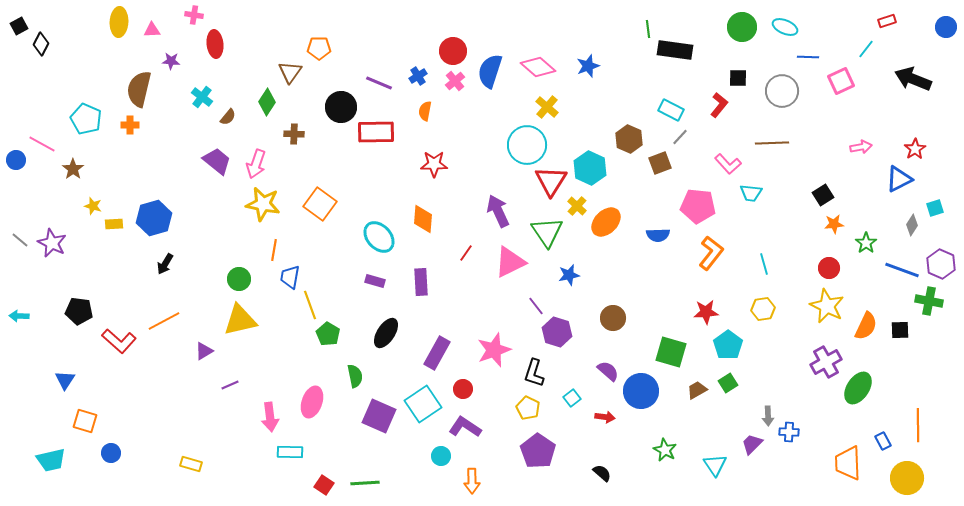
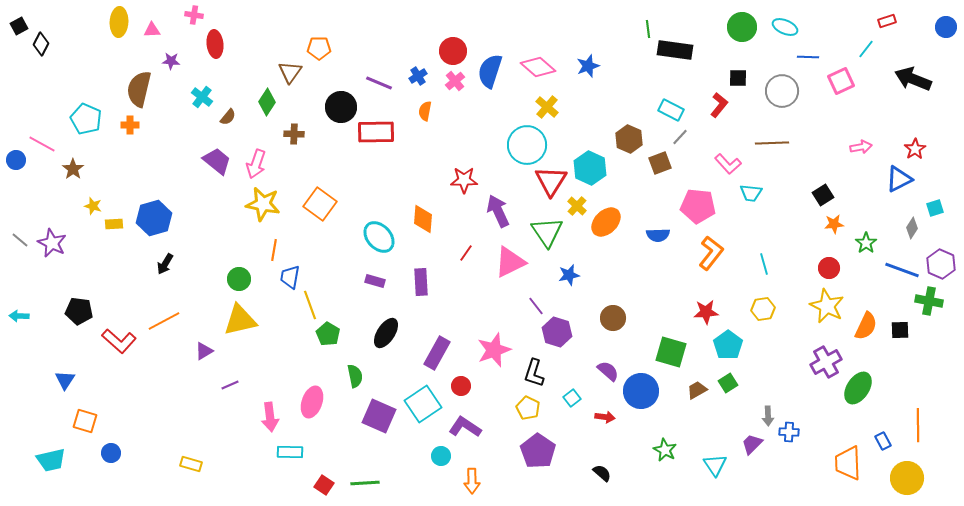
red star at (434, 164): moved 30 px right, 16 px down
gray diamond at (912, 225): moved 3 px down
red circle at (463, 389): moved 2 px left, 3 px up
